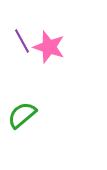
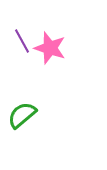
pink star: moved 1 px right, 1 px down
